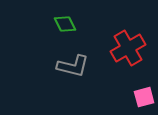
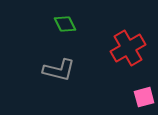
gray L-shape: moved 14 px left, 4 px down
